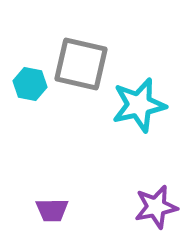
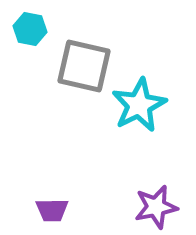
gray square: moved 3 px right, 2 px down
cyan hexagon: moved 55 px up
cyan star: rotated 14 degrees counterclockwise
